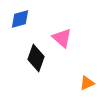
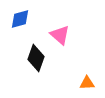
pink triangle: moved 2 px left, 3 px up
orange triangle: rotated 21 degrees clockwise
